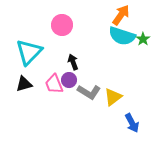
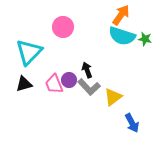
pink circle: moved 1 px right, 2 px down
green star: moved 2 px right; rotated 24 degrees counterclockwise
black arrow: moved 14 px right, 8 px down
gray L-shape: moved 5 px up; rotated 15 degrees clockwise
